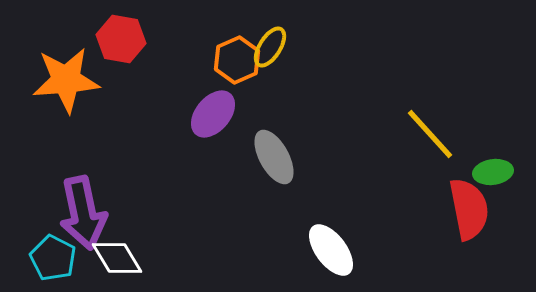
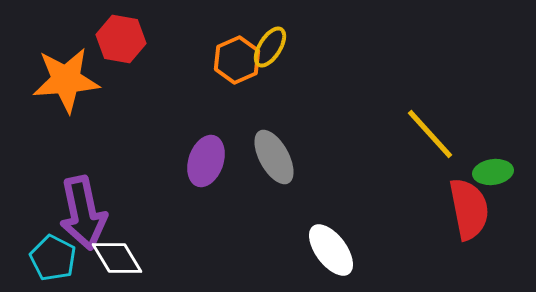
purple ellipse: moved 7 px left, 47 px down; rotated 21 degrees counterclockwise
